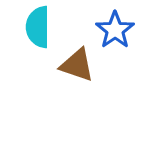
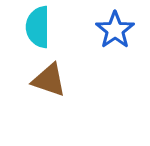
brown triangle: moved 28 px left, 15 px down
